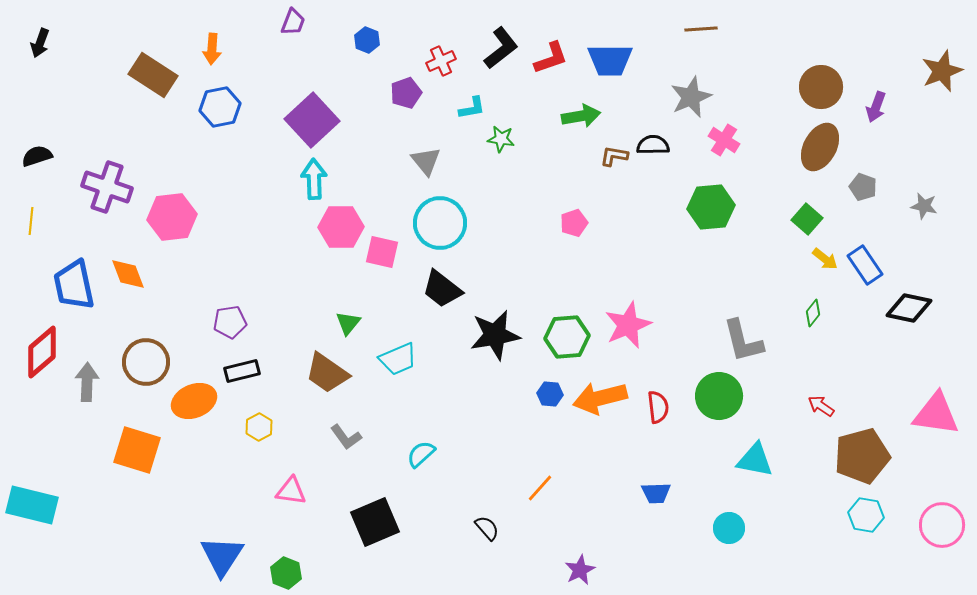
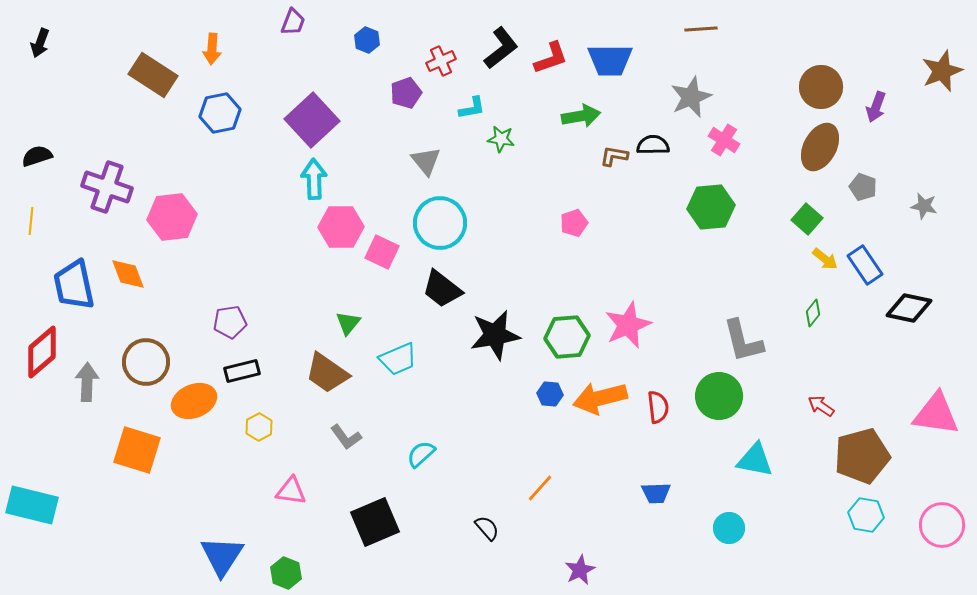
blue hexagon at (220, 107): moved 6 px down
pink square at (382, 252): rotated 12 degrees clockwise
